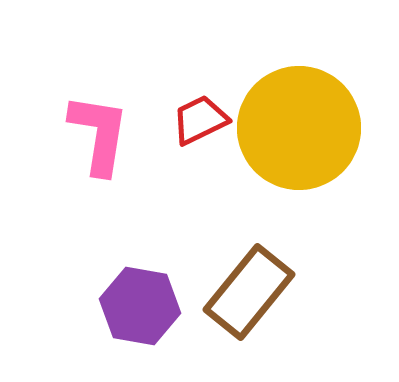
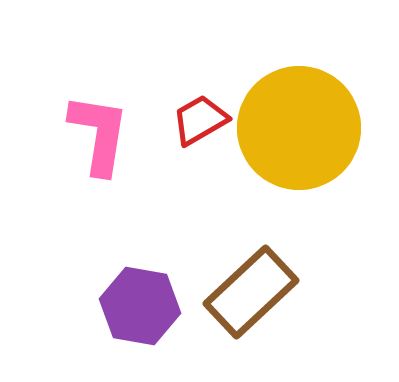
red trapezoid: rotated 4 degrees counterclockwise
brown rectangle: moved 2 px right; rotated 8 degrees clockwise
